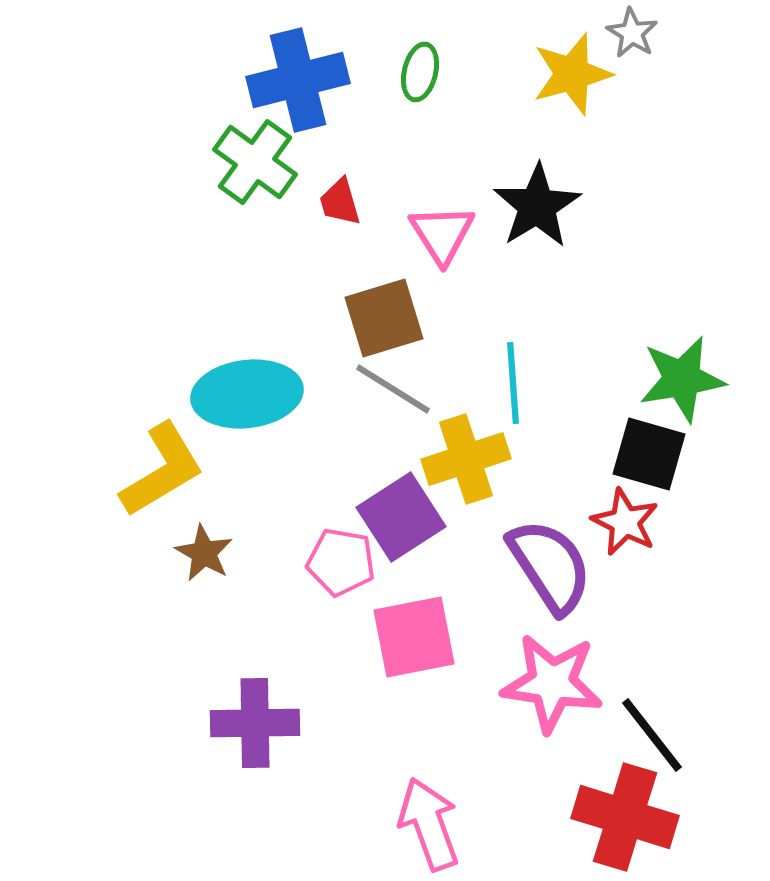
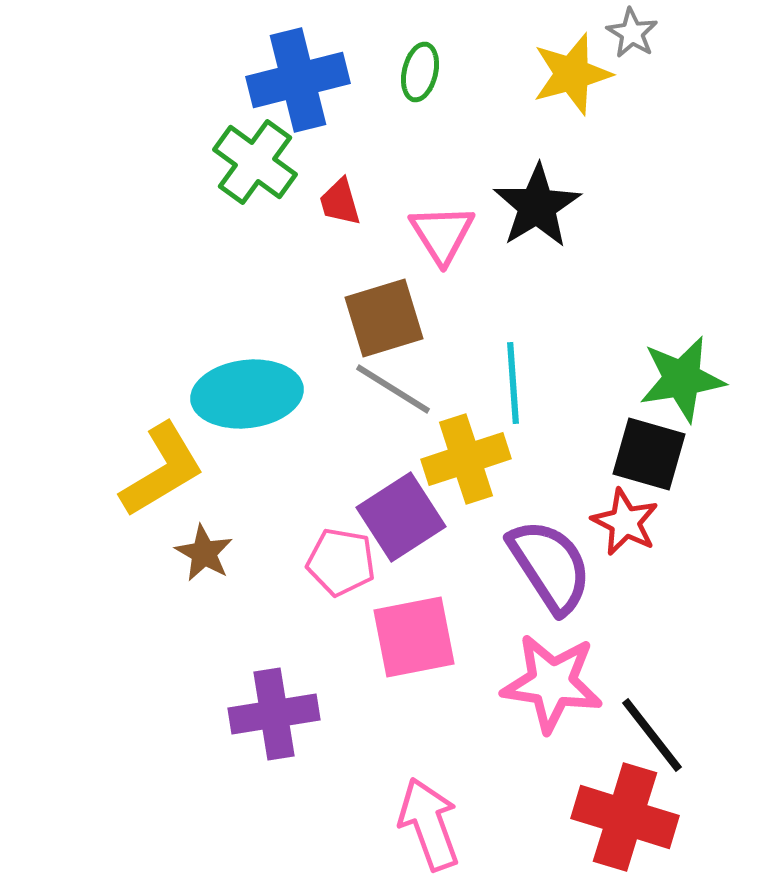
purple cross: moved 19 px right, 9 px up; rotated 8 degrees counterclockwise
